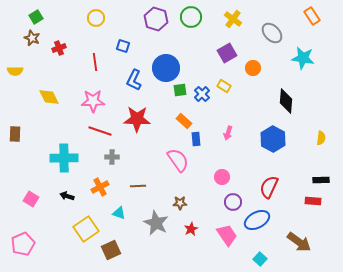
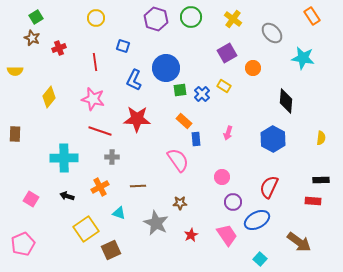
yellow diamond at (49, 97): rotated 65 degrees clockwise
pink star at (93, 101): moved 2 px up; rotated 15 degrees clockwise
red star at (191, 229): moved 6 px down
